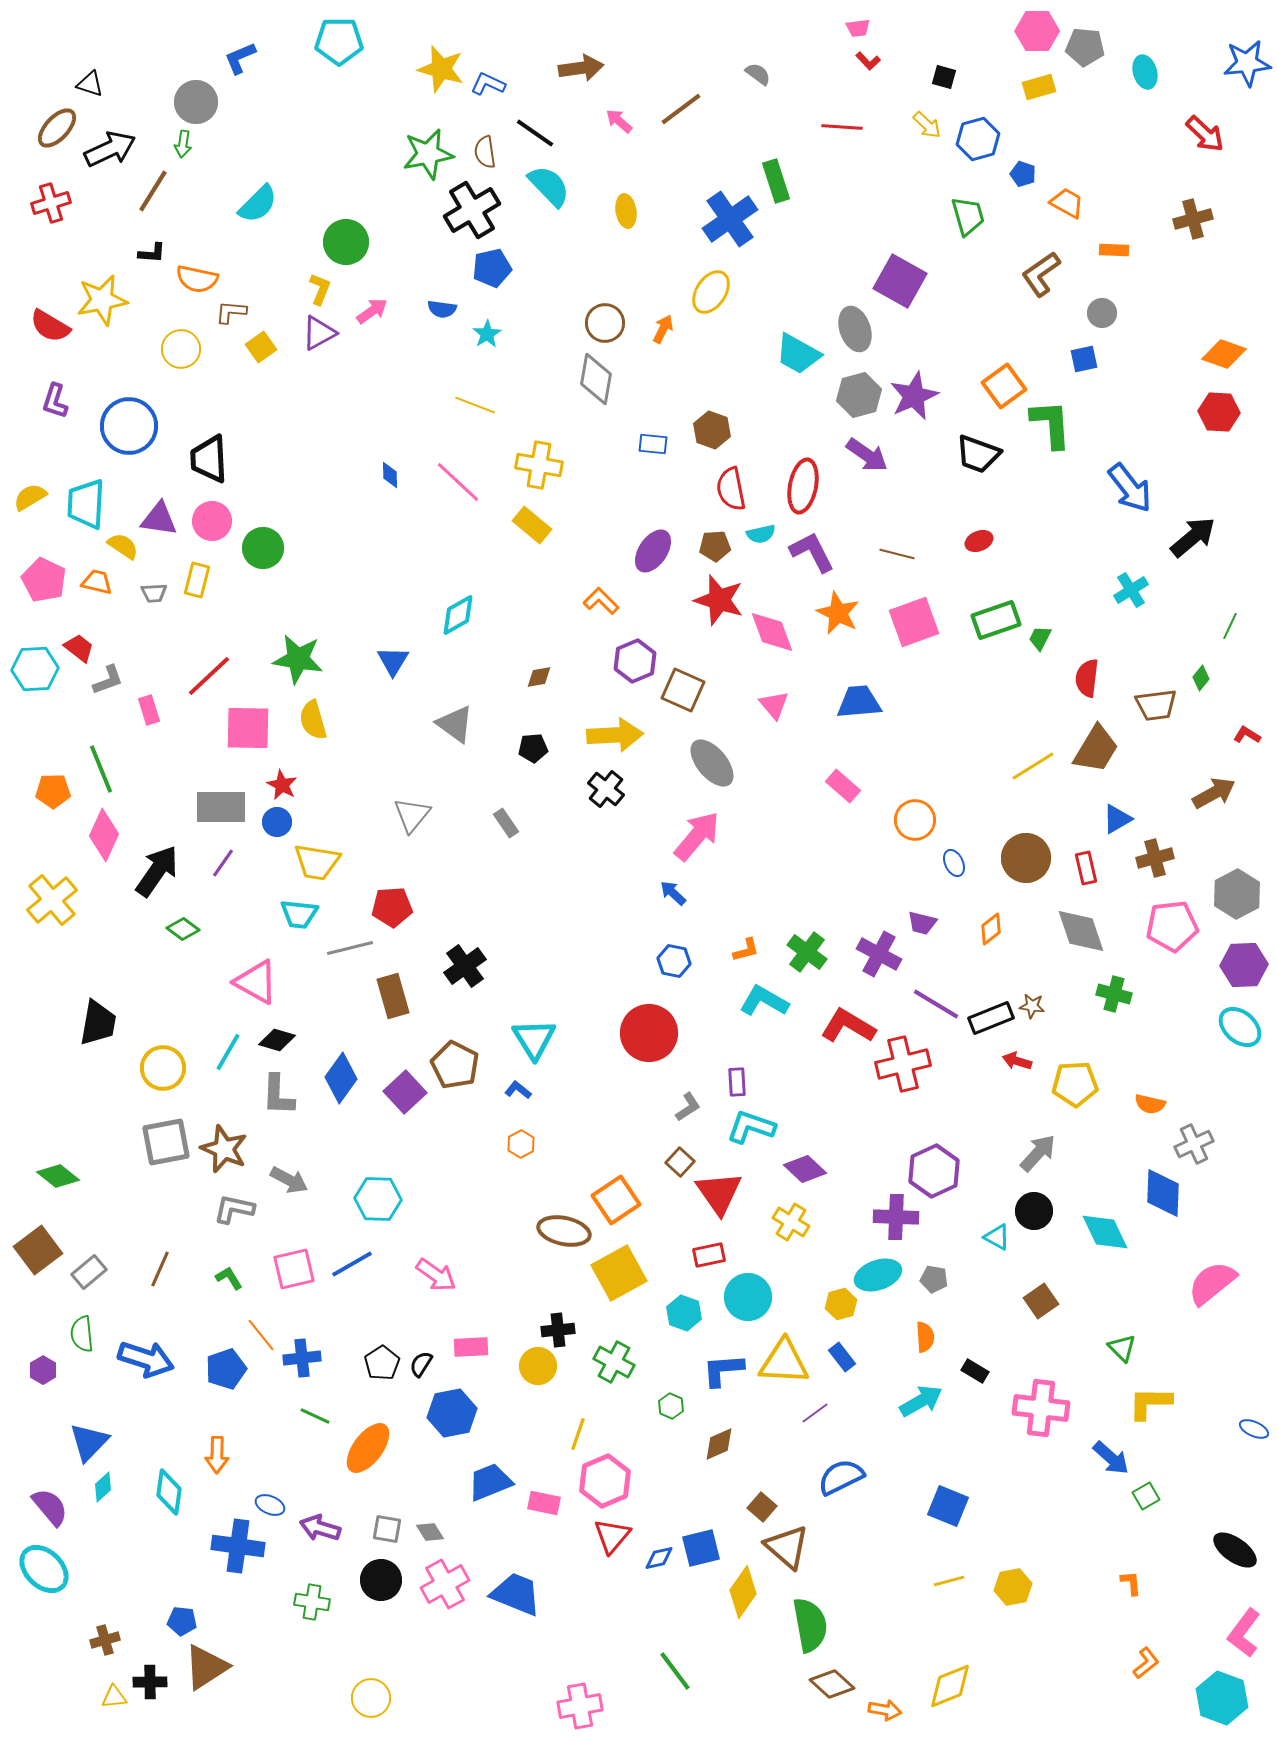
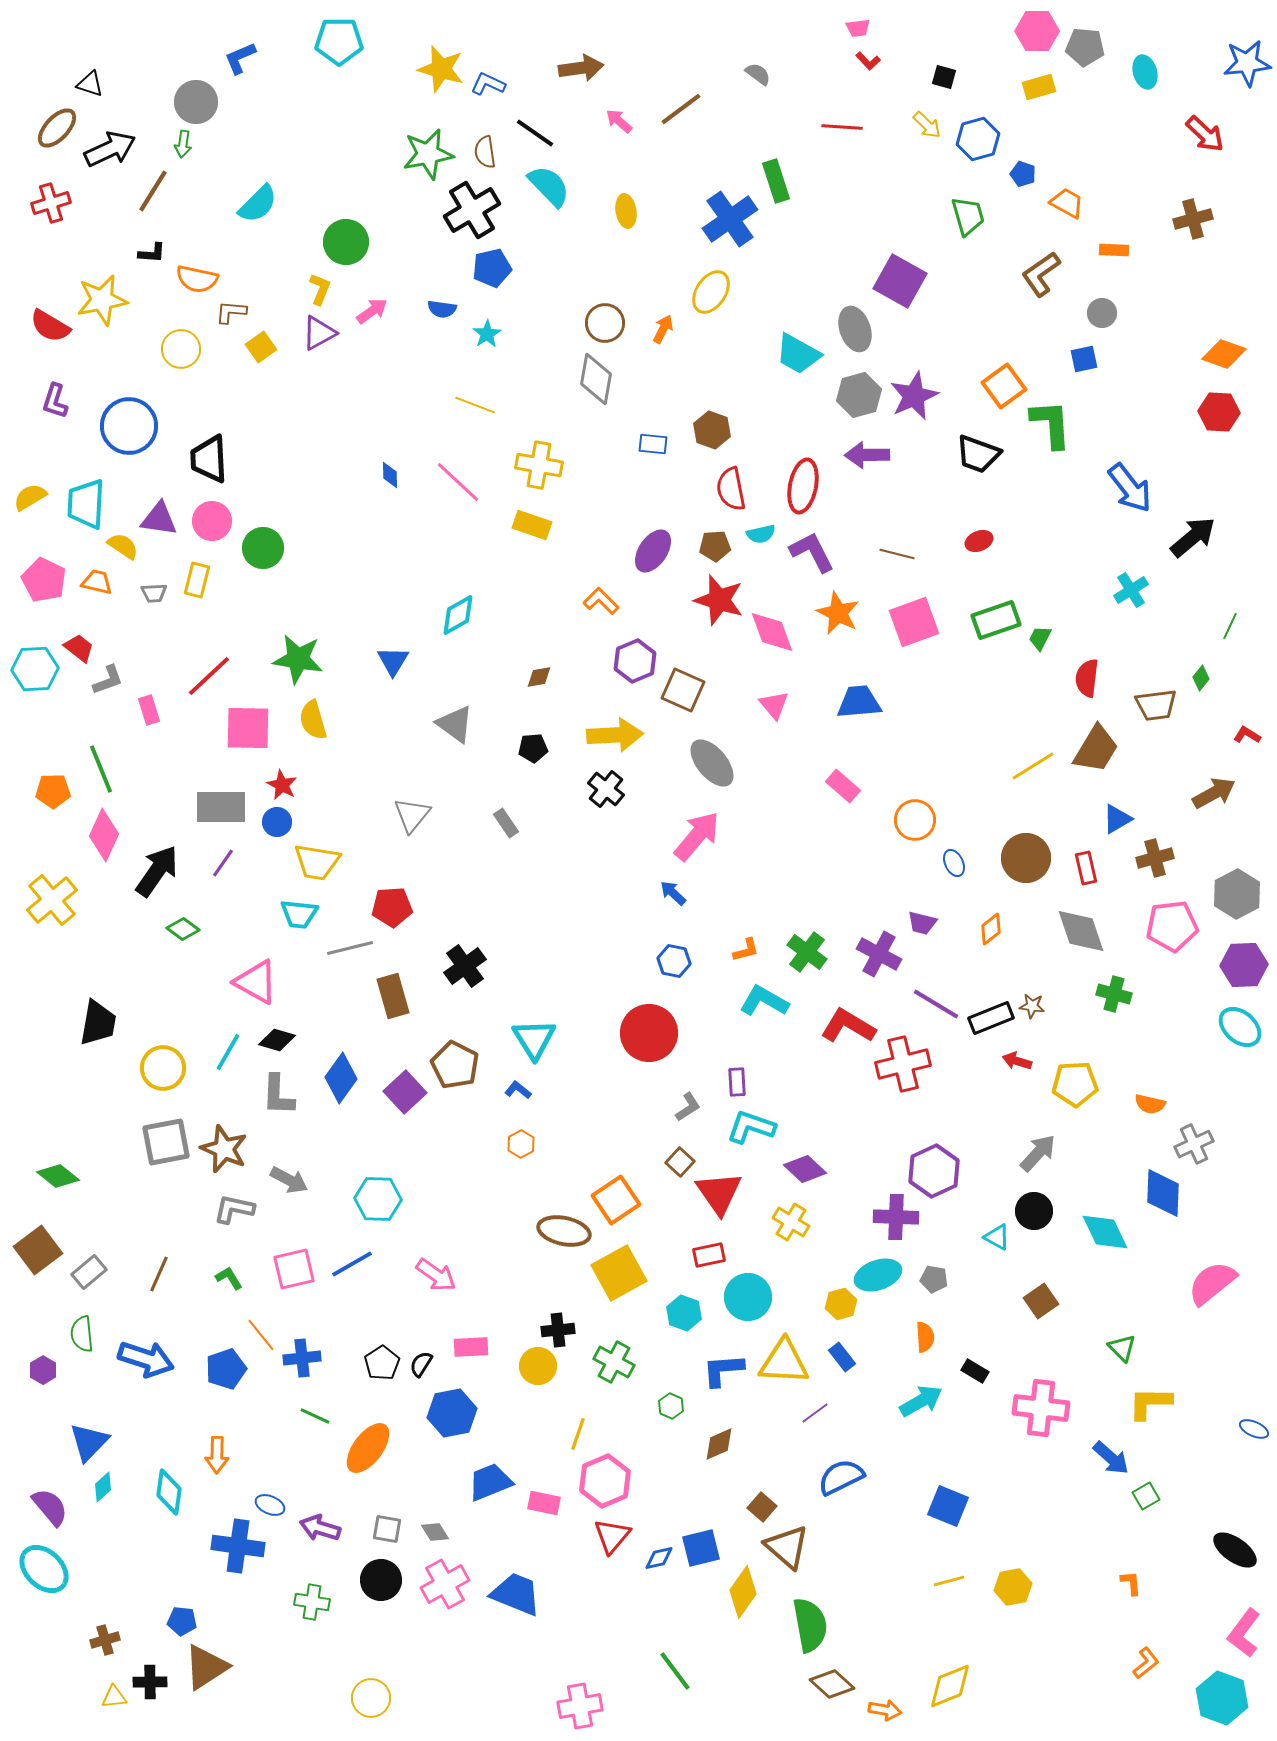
purple arrow at (867, 455): rotated 144 degrees clockwise
yellow rectangle at (532, 525): rotated 21 degrees counterclockwise
brown line at (160, 1269): moved 1 px left, 5 px down
gray diamond at (430, 1532): moved 5 px right
